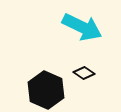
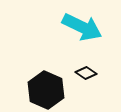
black diamond: moved 2 px right
